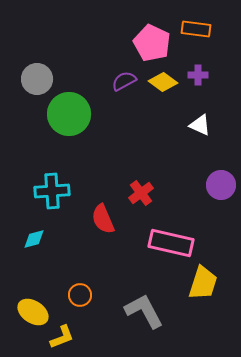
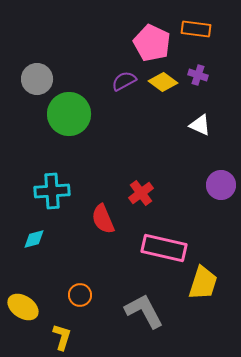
purple cross: rotated 18 degrees clockwise
pink rectangle: moved 7 px left, 5 px down
yellow ellipse: moved 10 px left, 5 px up
yellow L-shape: rotated 52 degrees counterclockwise
